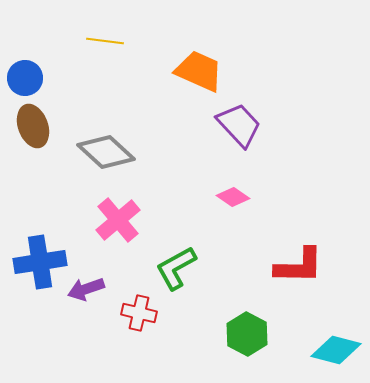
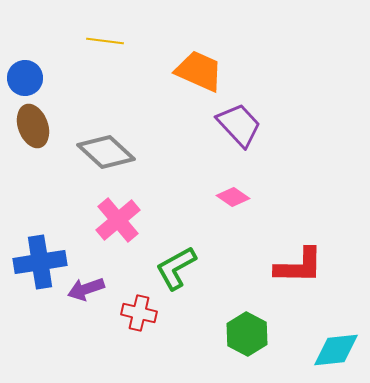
cyan diamond: rotated 21 degrees counterclockwise
